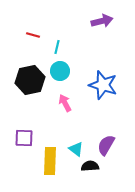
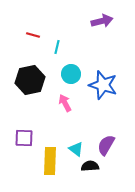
cyan circle: moved 11 px right, 3 px down
